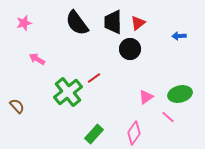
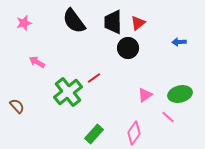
black semicircle: moved 3 px left, 2 px up
blue arrow: moved 6 px down
black circle: moved 2 px left, 1 px up
pink arrow: moved 3 px down
pink triangle: moved 1 px left, 2 px up
